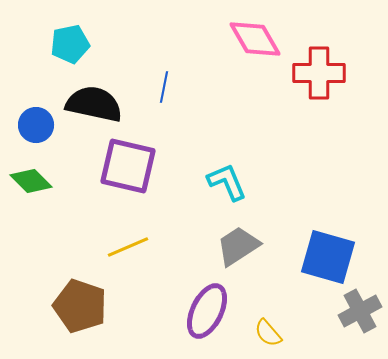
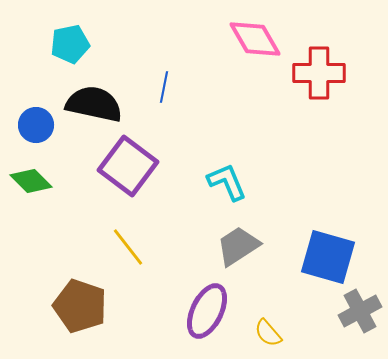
purple square: rotated 24 degrees clockwise
yellow line: rotated 75 degrees clockwise
